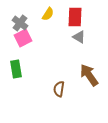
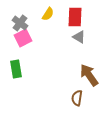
brown semicircle: moved 18 px right, 9 px down
